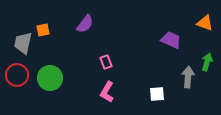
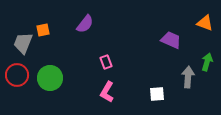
gray trapezoid: rotated 10 degrees clockwise
